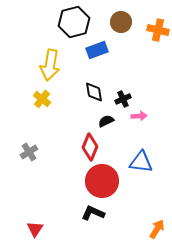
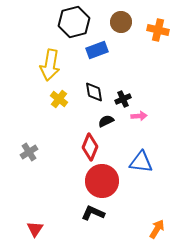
yellow cross: moved 17 px right
